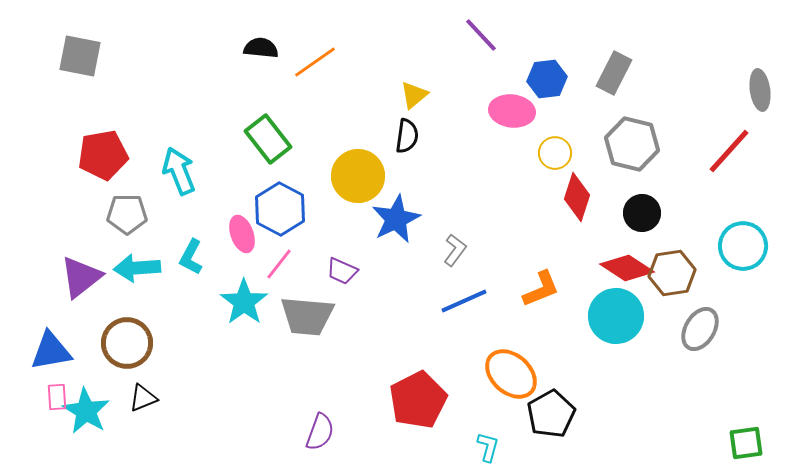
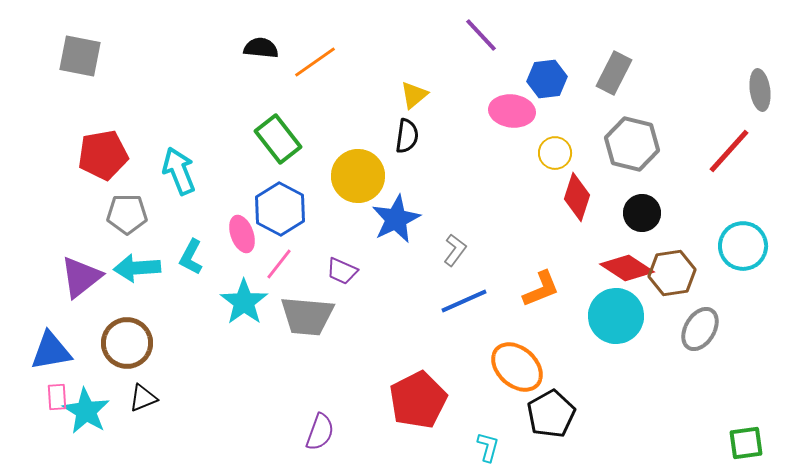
green rectangle at (268, 139): moved 10 px right
orange ellipse at (511, 374): moved 6 px right, 7 px up
